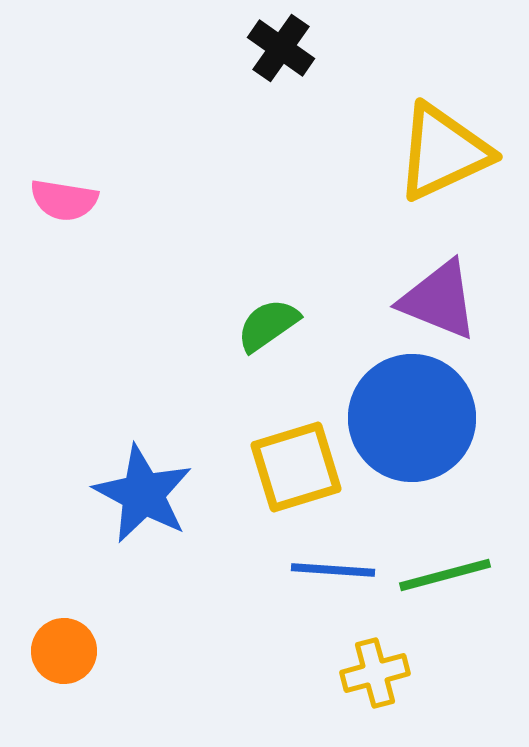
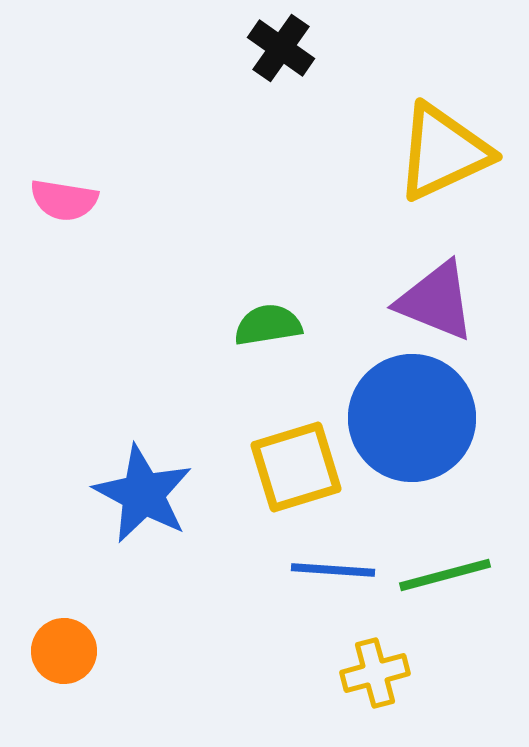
purple triangle: moved 3 px left, 1 px down
green semicircle: rotated 26 degrees clockwise
